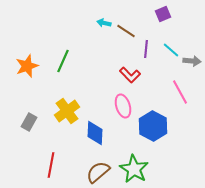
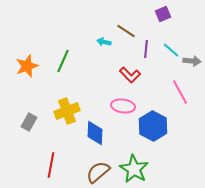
cyan arrow: moved 19 px down
pink ellipse: rotated 65 degrees counterclockwise
yellow cross: rotated 15 degrees clockwise
